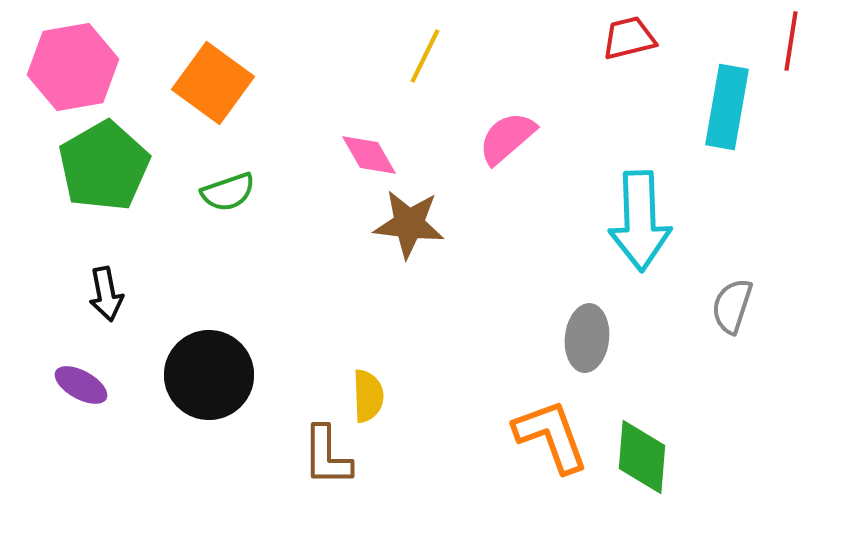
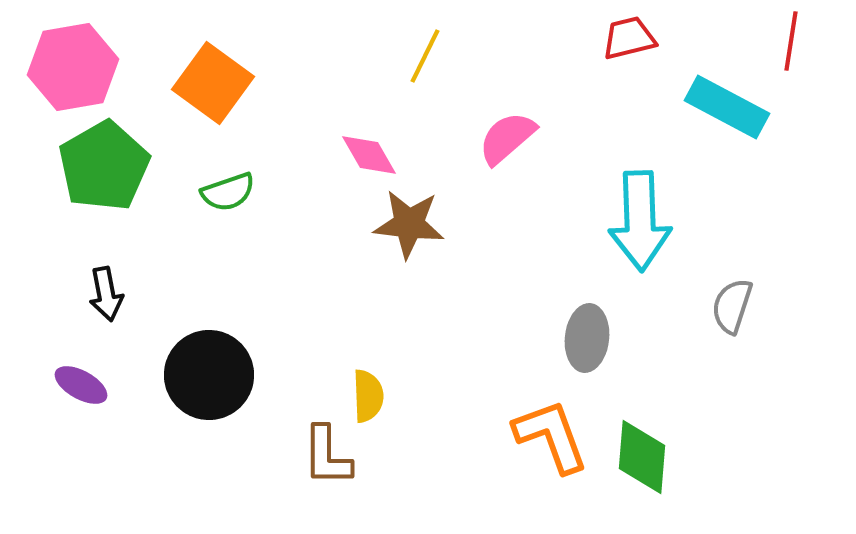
cyan rectangle: rotated 72 degrees counterclockwise
